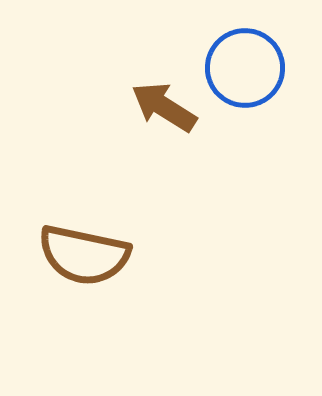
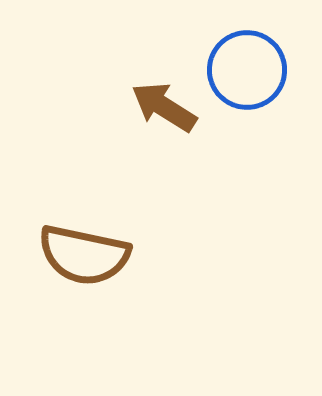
blue circle: moved 2 px right, 2 px down
